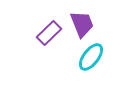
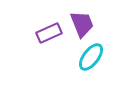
purple rectangle: rotated 20 degrees clockwise
